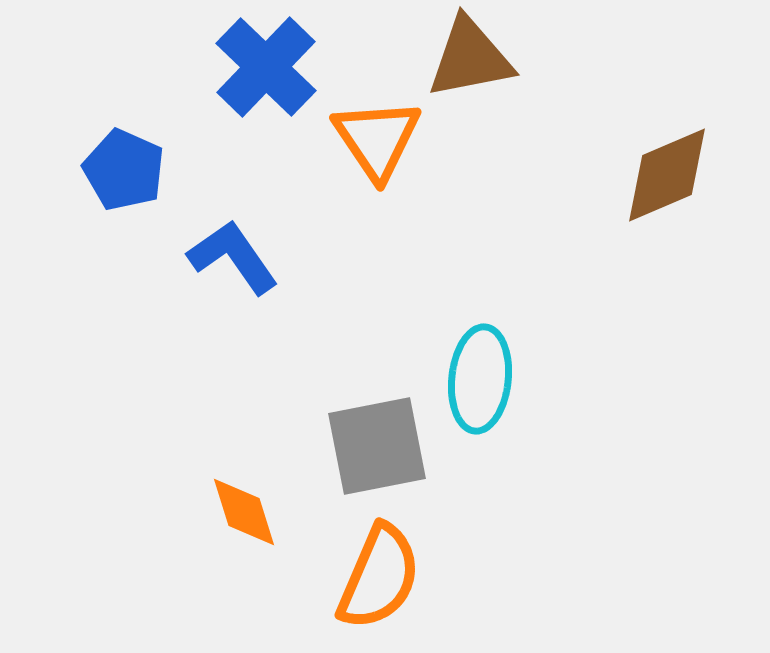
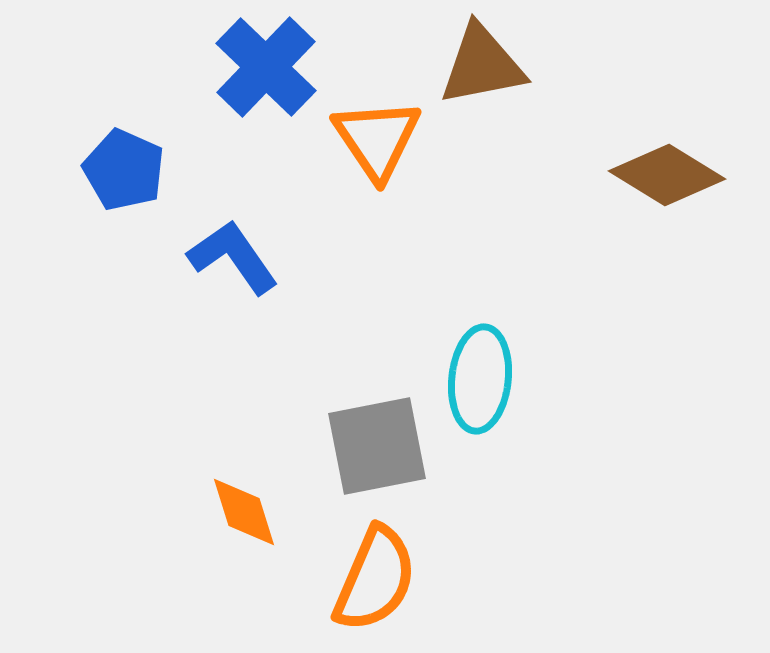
brown triangle: moved 12 px right, 7 px down
brown diamond: rotated 55 degrees clockwise
orange semicircle: moved 4 px left, 2 px down
